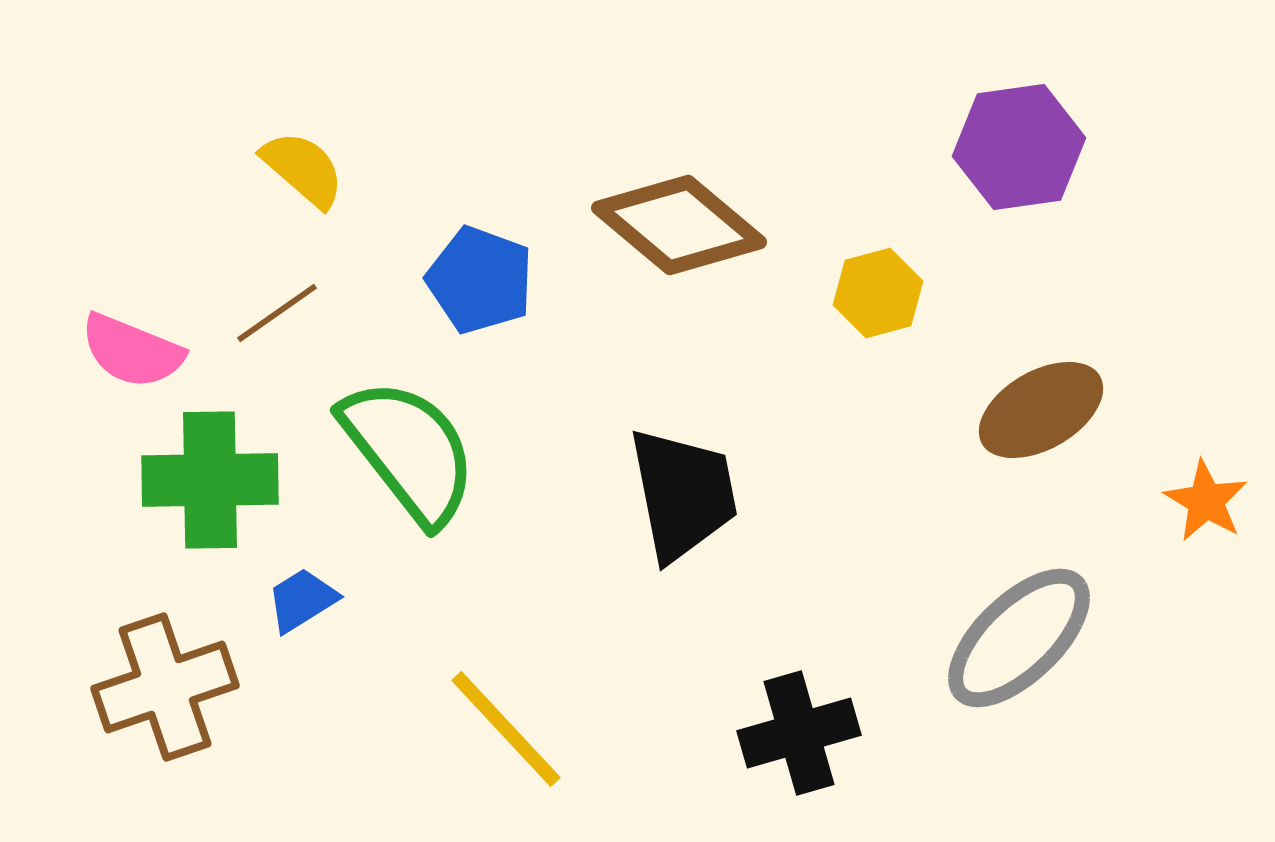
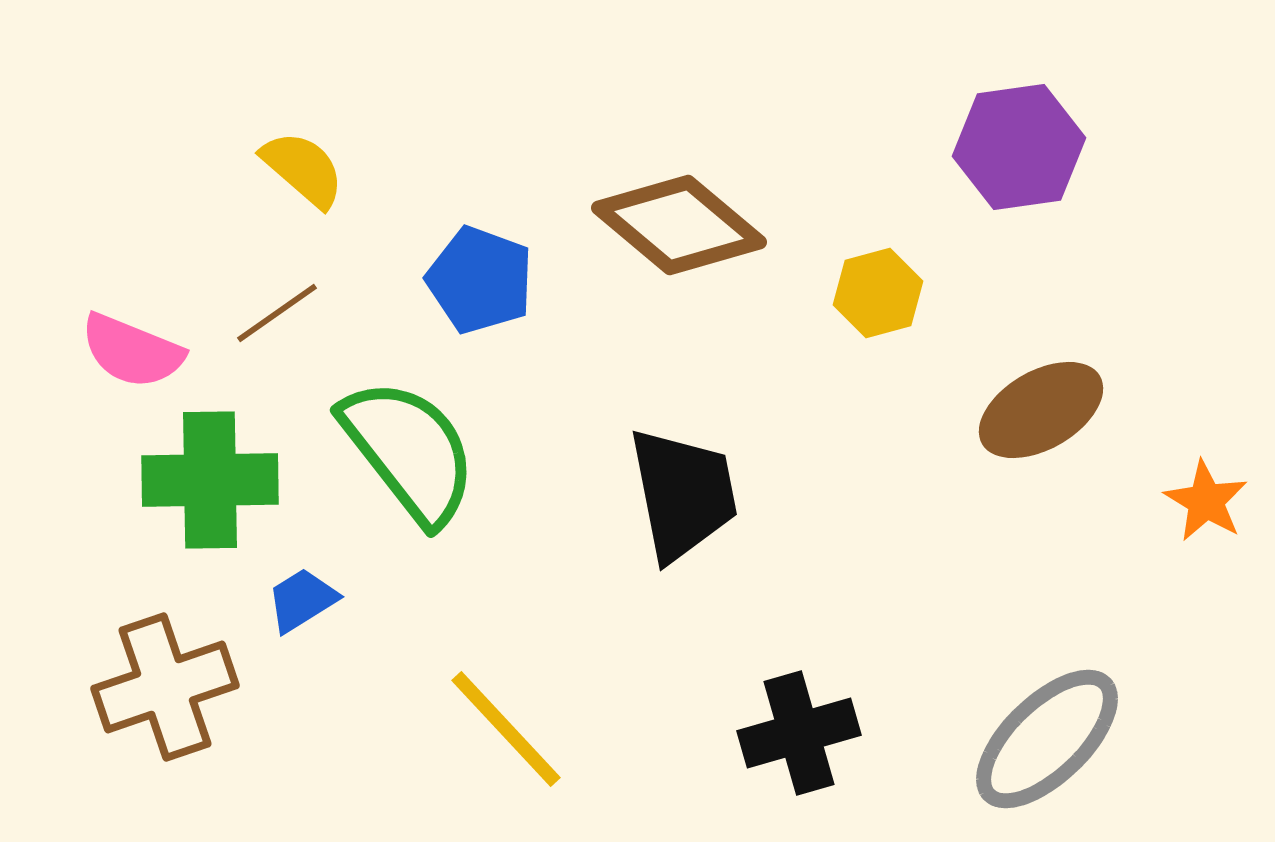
gray ellipse: moved 28 px right, 101 px down
